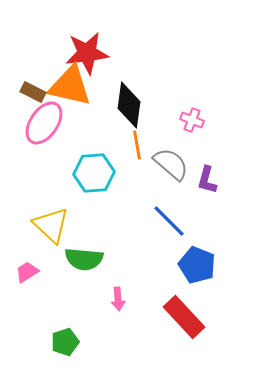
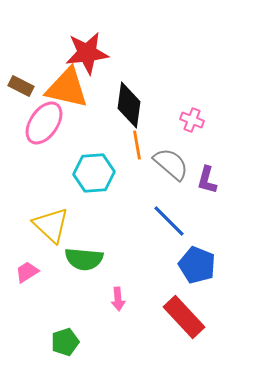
orange triangle: moved 3 px left, 2 px down
brown rectangle: moved 12 px left, 6 px up
